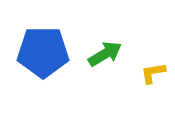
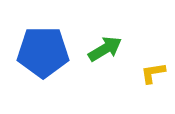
green arrow: moved 5 px up
